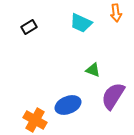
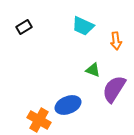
orange arrow: moved 28 px down
cyan trapezoid: moved 2 px right, 3 px down
black rectangle: moved 5 px left
purple semicircle: moved 1 px right, 7 px up
orange cross: moved 4 px right
